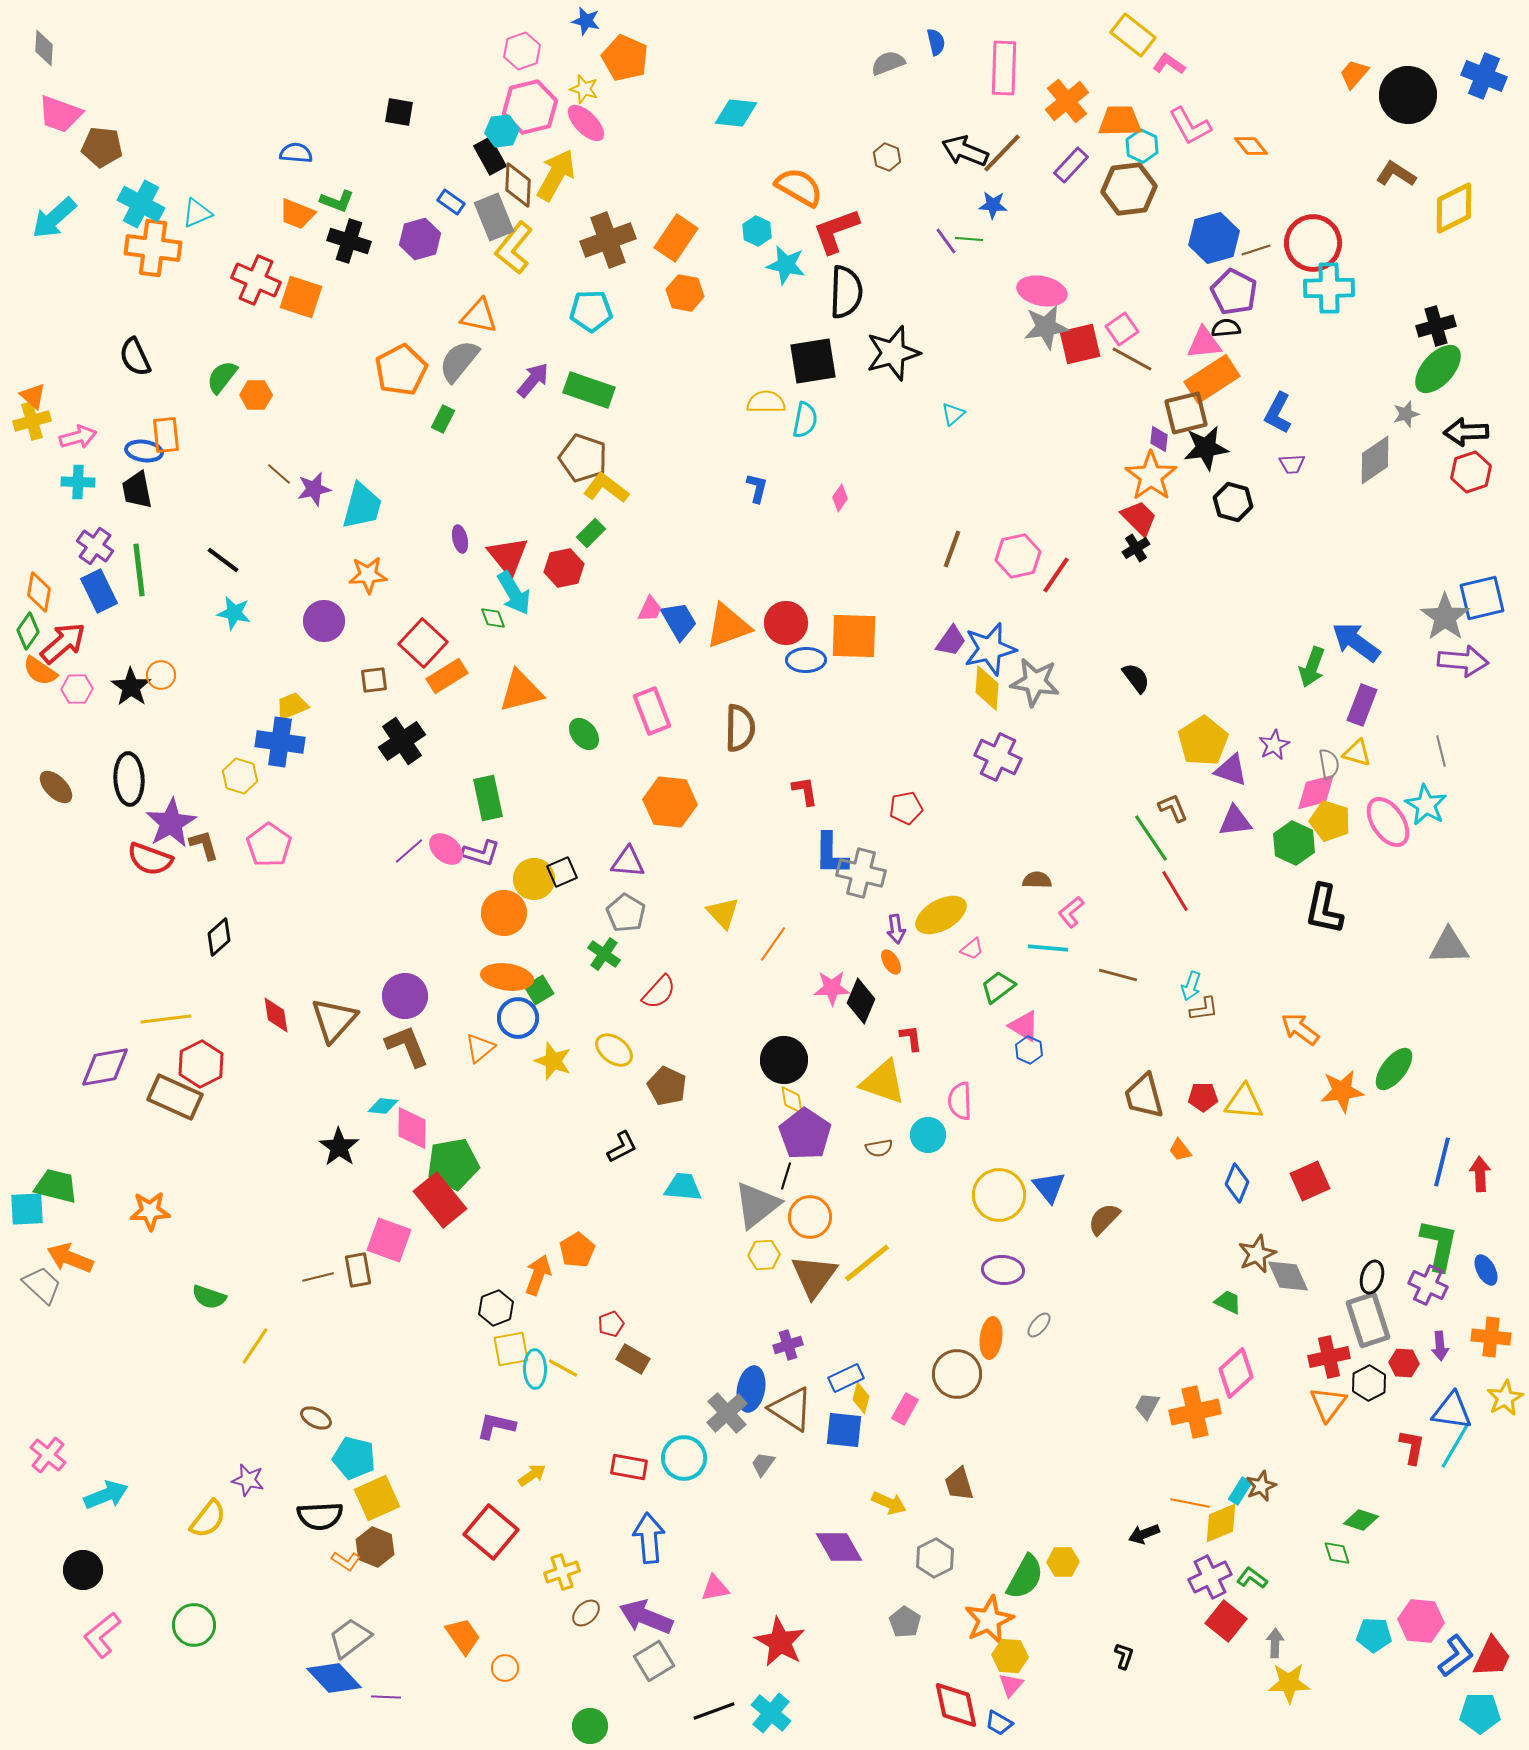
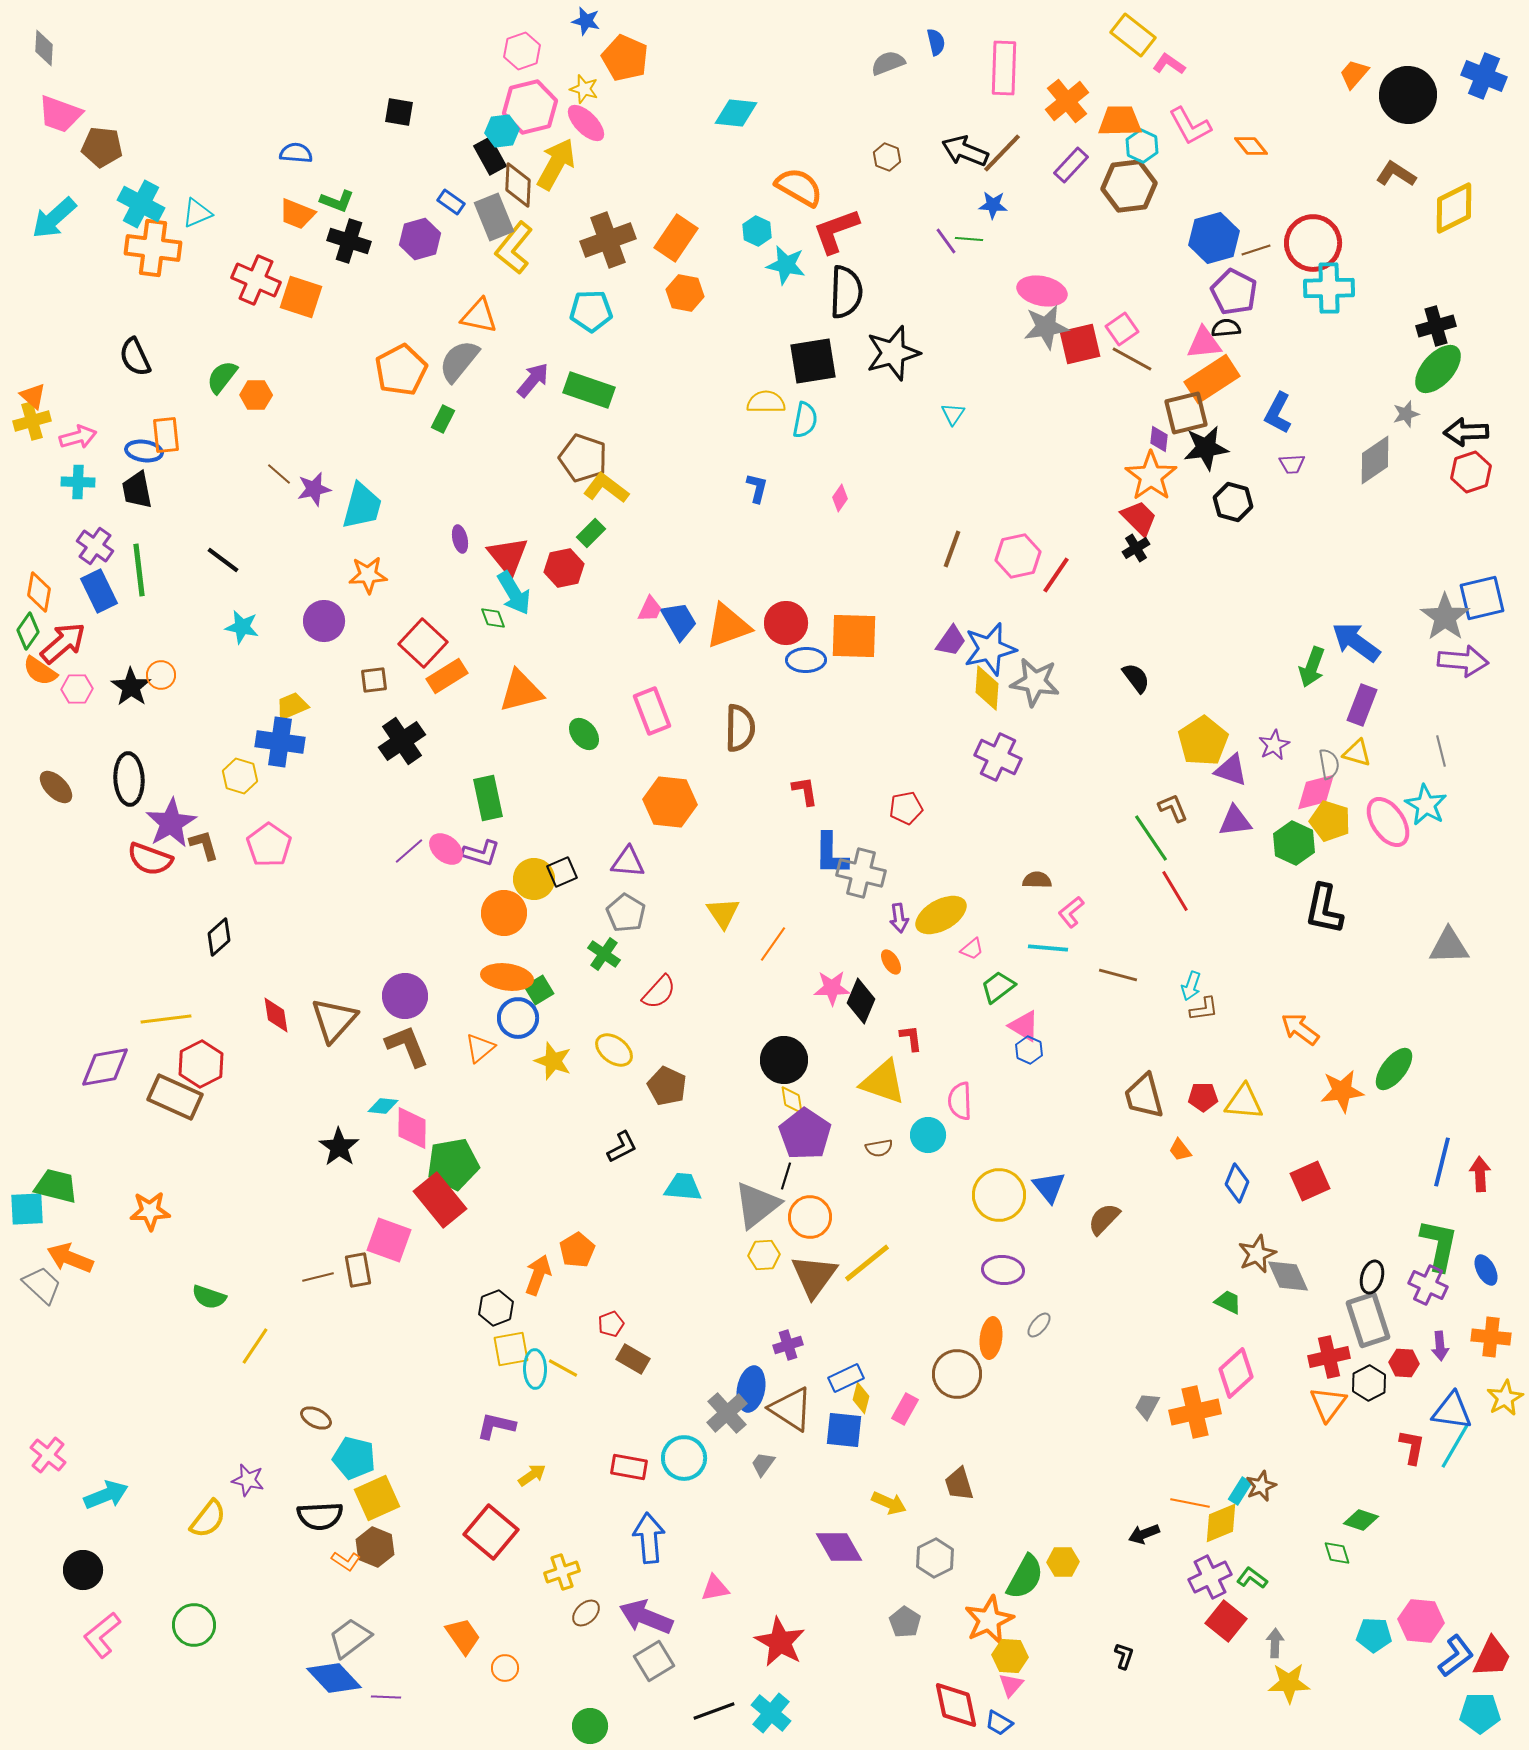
yellow arrow at (556, 175): moved 11 px up
brown hexagon at (1129, 189): moved 3 px up
cyan triangle at (953, 414): rotated 15 degrees counterclockwise
cyan star at (234, 613): moved 8 px right, 14 px down
yellow triangle at (723, 913): rotated 9 degrees clockwise
purple arrow at (896, 929): moved 3 px right, 11 px up
